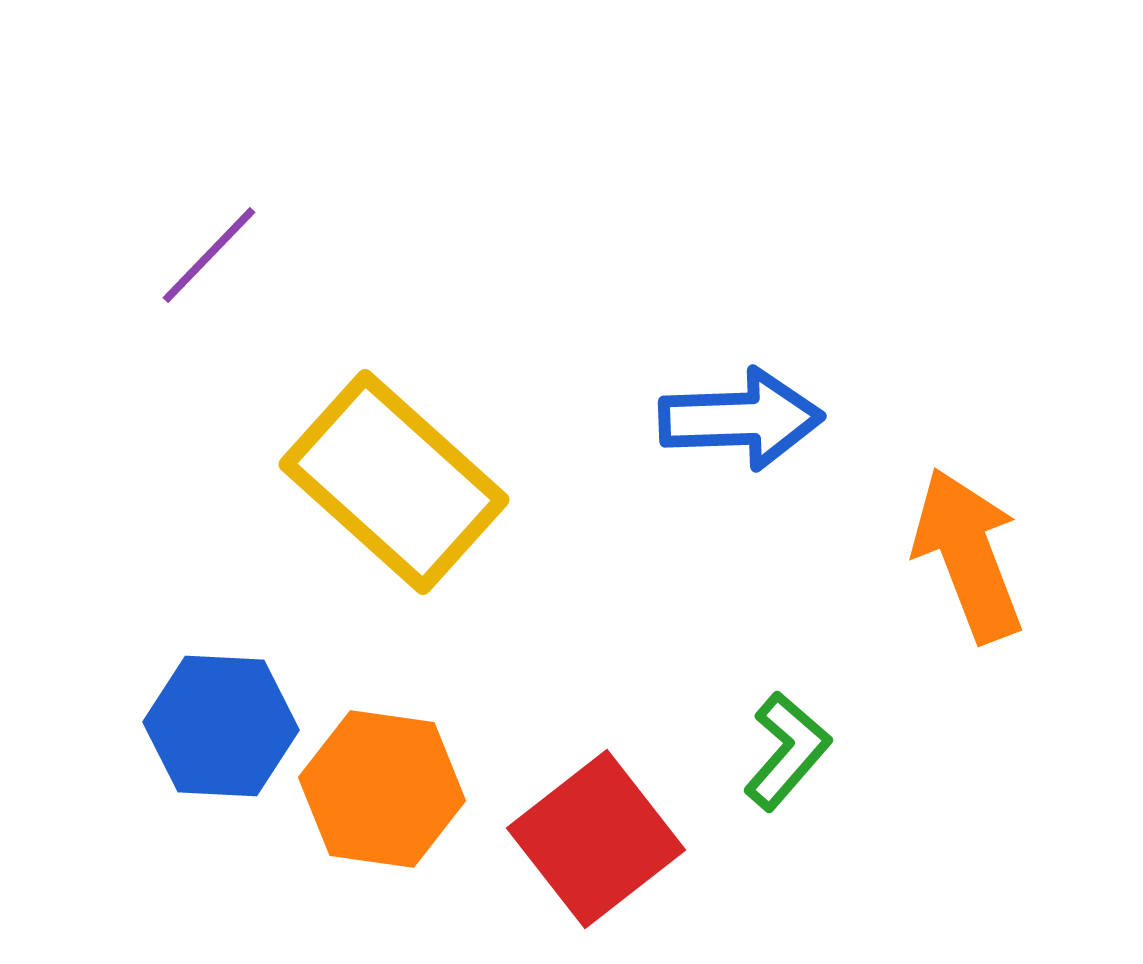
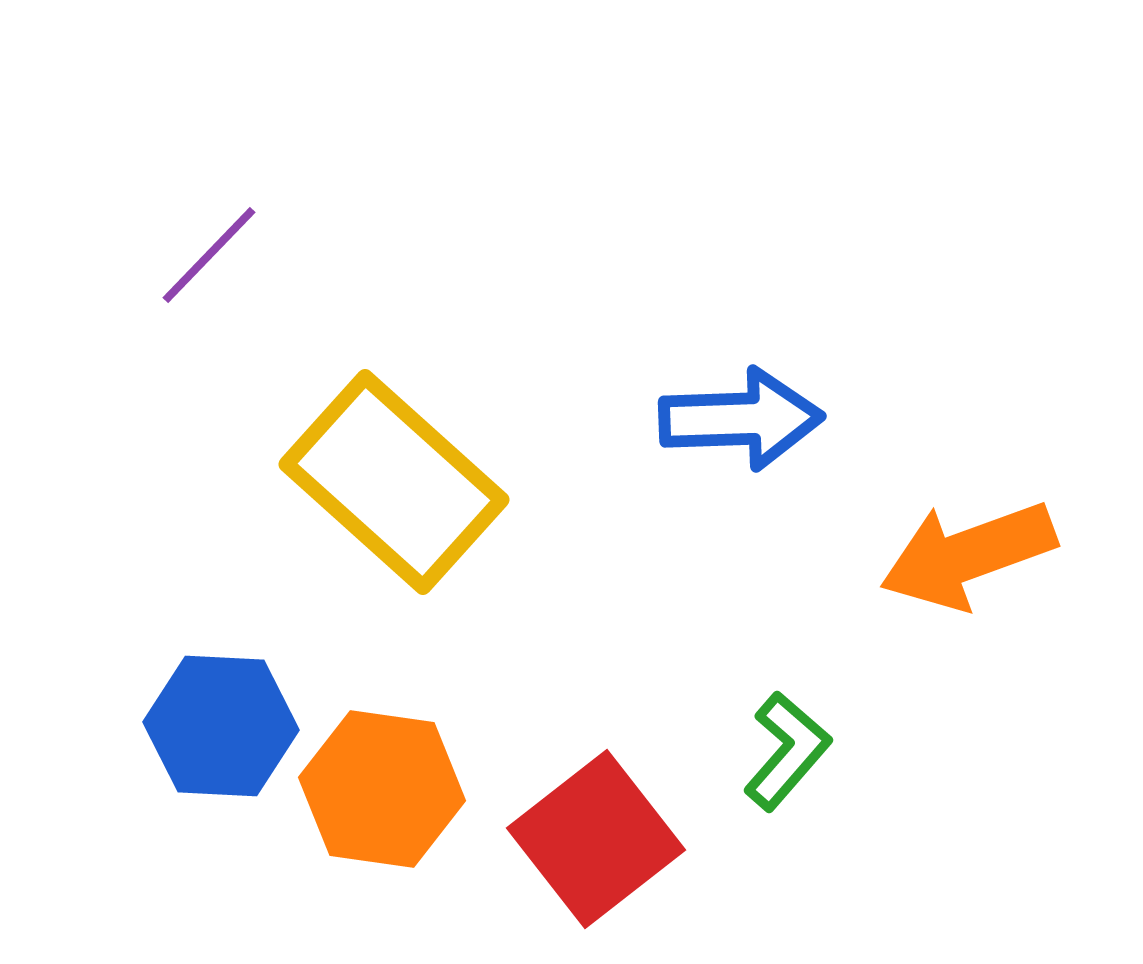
orange arrow: rotated 89 degrees counterclockwise
